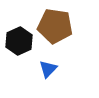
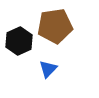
brown pentagon: rotated 16 degrees counterclockwise
